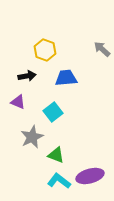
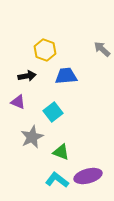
blue trapezoid: moved 2 px up
green triangle: moved 5 px right, 3 px up
purple ellipse: moved 2 px left
cyan L-shape: moved 2 px left, 1 px up
